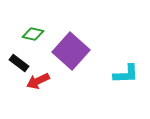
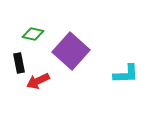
black rectangle: rotated 42 degrees clockwise
